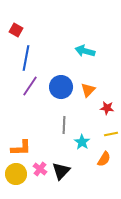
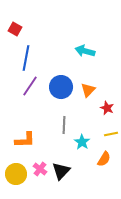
red square: moved 1 px left, 1 px up
red star: rotated 16 degrees clockwise
orange L-shape: moved 4 px right, 8 px up
